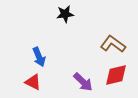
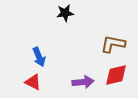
black star: moved 1 px up
brown L-shape: rotated 25 degrees counterclockwise
purple arrow: rotated 50 degrees counterclockwise
